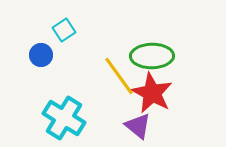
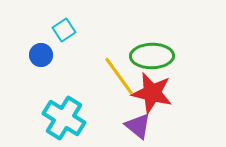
red star: rotated 15 degrees counterclockwise
